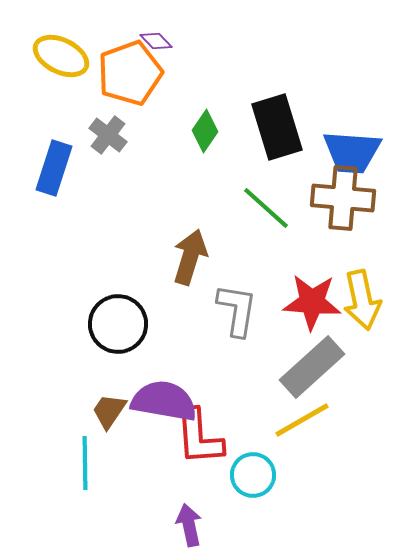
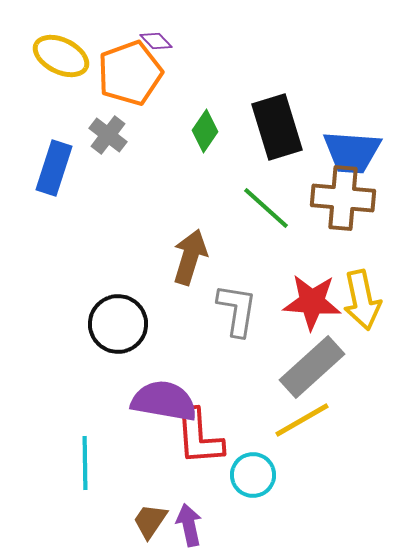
brown trapezoid: moved 41 px right, 110 px down
